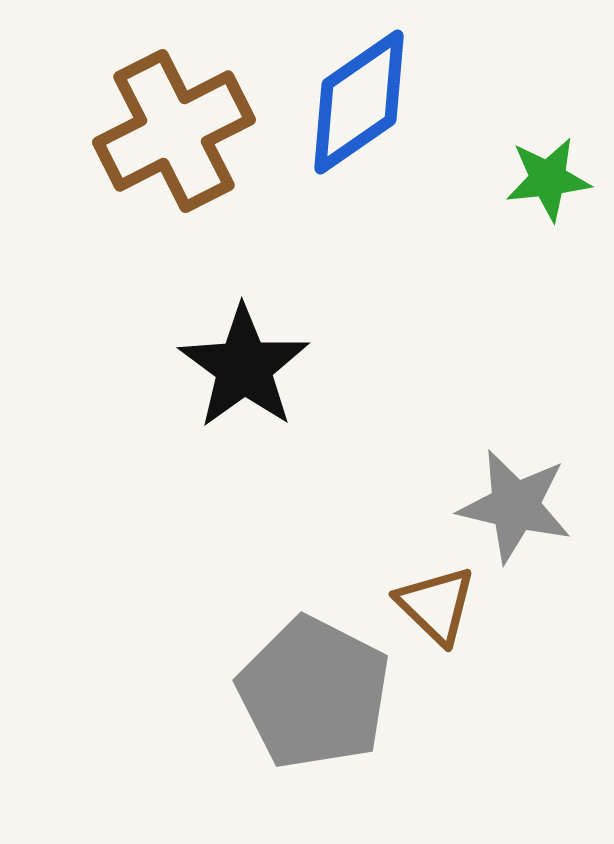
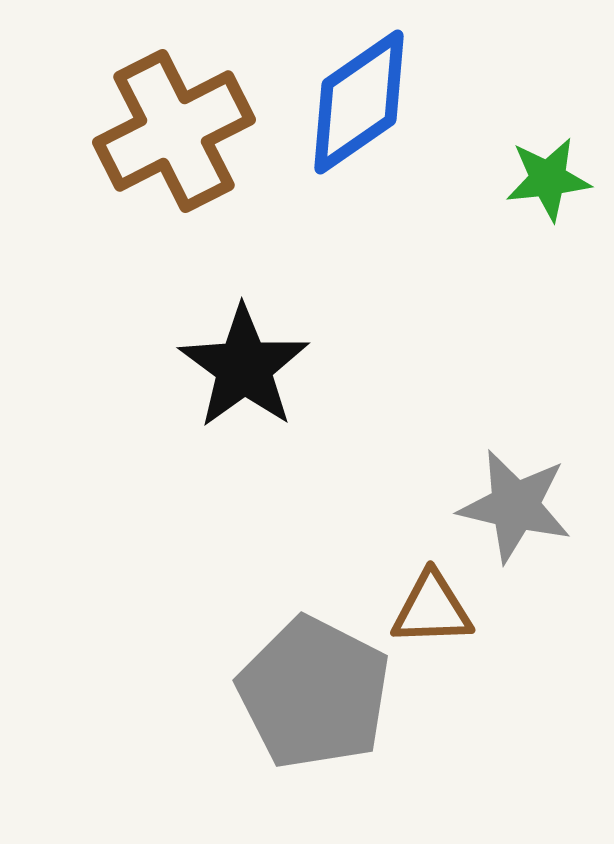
brown triangle: moved 4 px left, 4 px down; rotated 46 degrees counterclockwise
